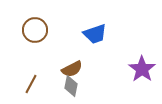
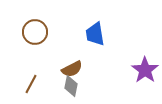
brown circle: moved 2 px down
blue trapezoid: rotated 100 degrees clockwise
purple star: moved 3 px right, 1 px down
